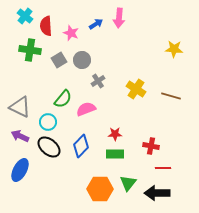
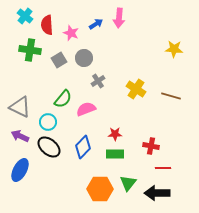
red semicircle: moved 1 px right, 1 px up
gray circle: moved 2 px right, 2 px up
blue diamond: moved 2 px right, 1 px down
